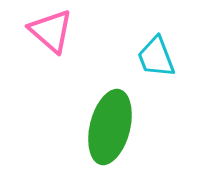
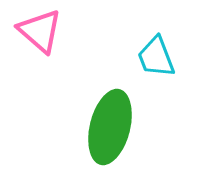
pink triangle: moved 11 px left
